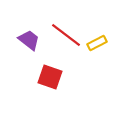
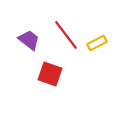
red line: rotated 16 degrees clockwise
red square: moved 3 px up
